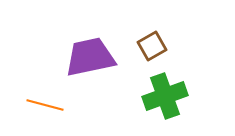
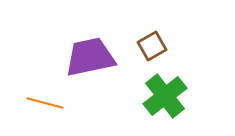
green cross: rotated 18 degrees counterclockwise
orange line: moved 2 px up
